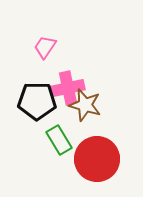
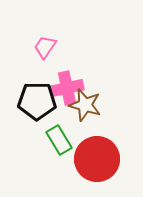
pink cross: moved 1 px left
